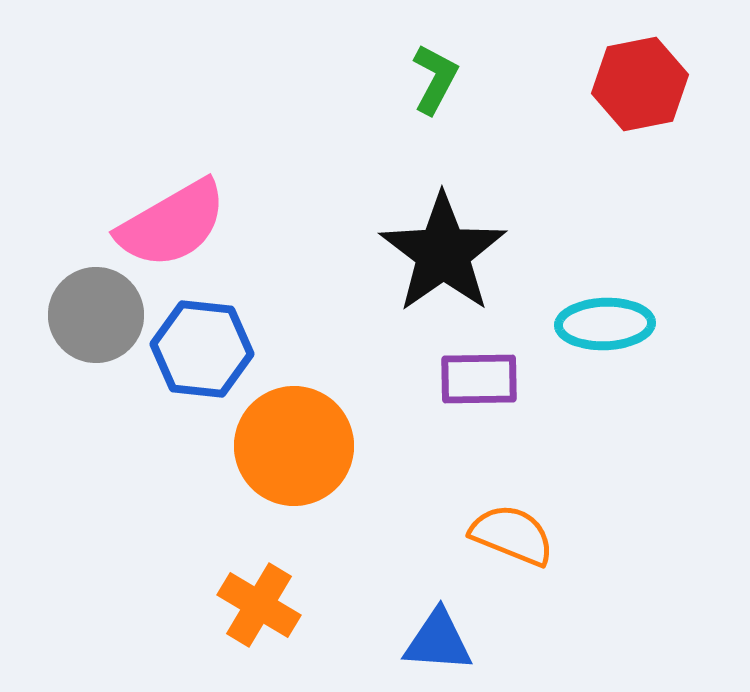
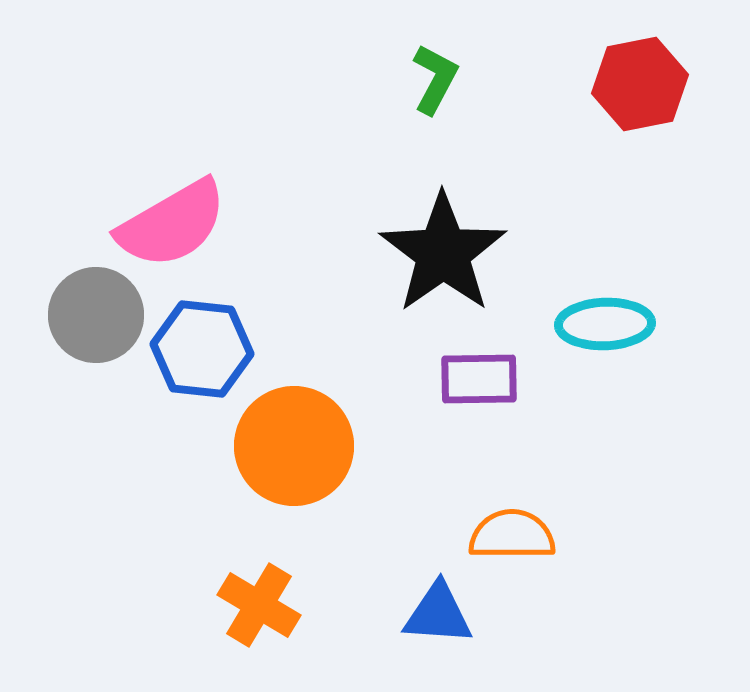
orange semicircle: rotated 22 degrees counterclockwise
blue triangle: moved 27 px up
